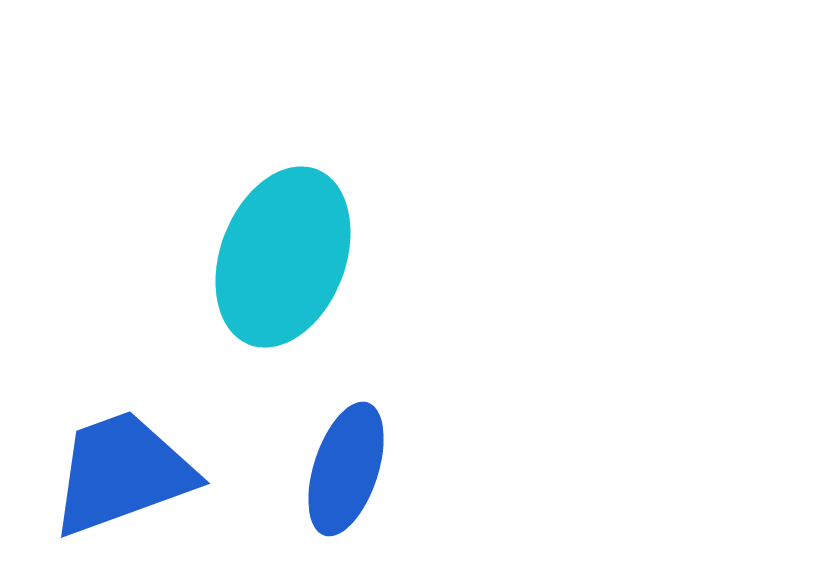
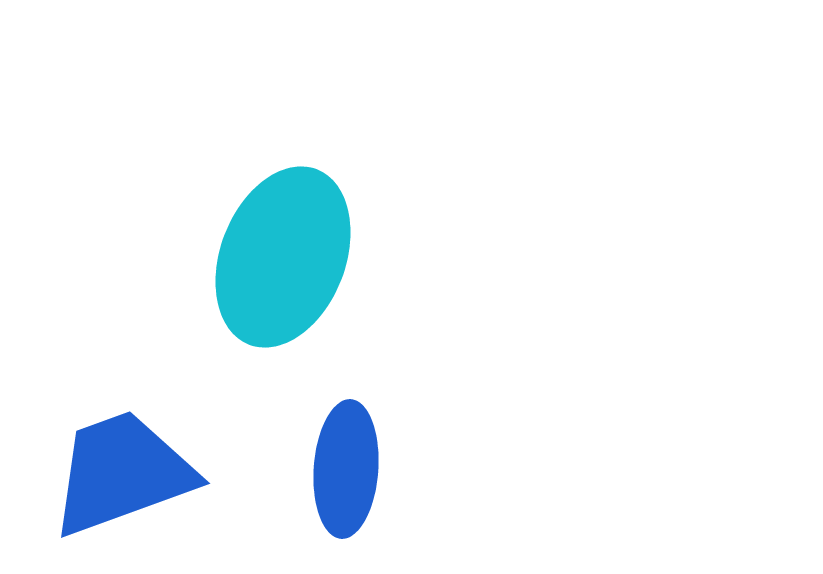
blue ellipse: rotated 14 degrees counterclockwise
